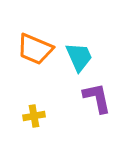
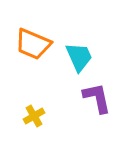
orange trapezoid: moved 2 px left, 5 px up
yellow cross: rotated 20 degrees counterclockwise
